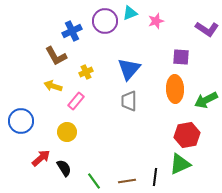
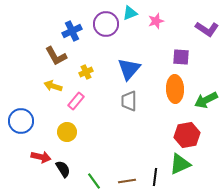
purple circle: moved 1 px right, 3 px down
red arrow: moved 1 px up; rotated 54 degrees clockwise
black semicircle: moved 1 px left, 1 px down
